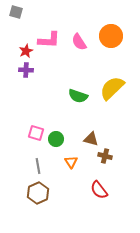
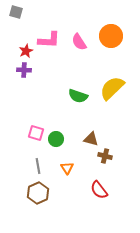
purple cross: moved 2 px left
orange triangle: moved 4 px left, 6 px down
